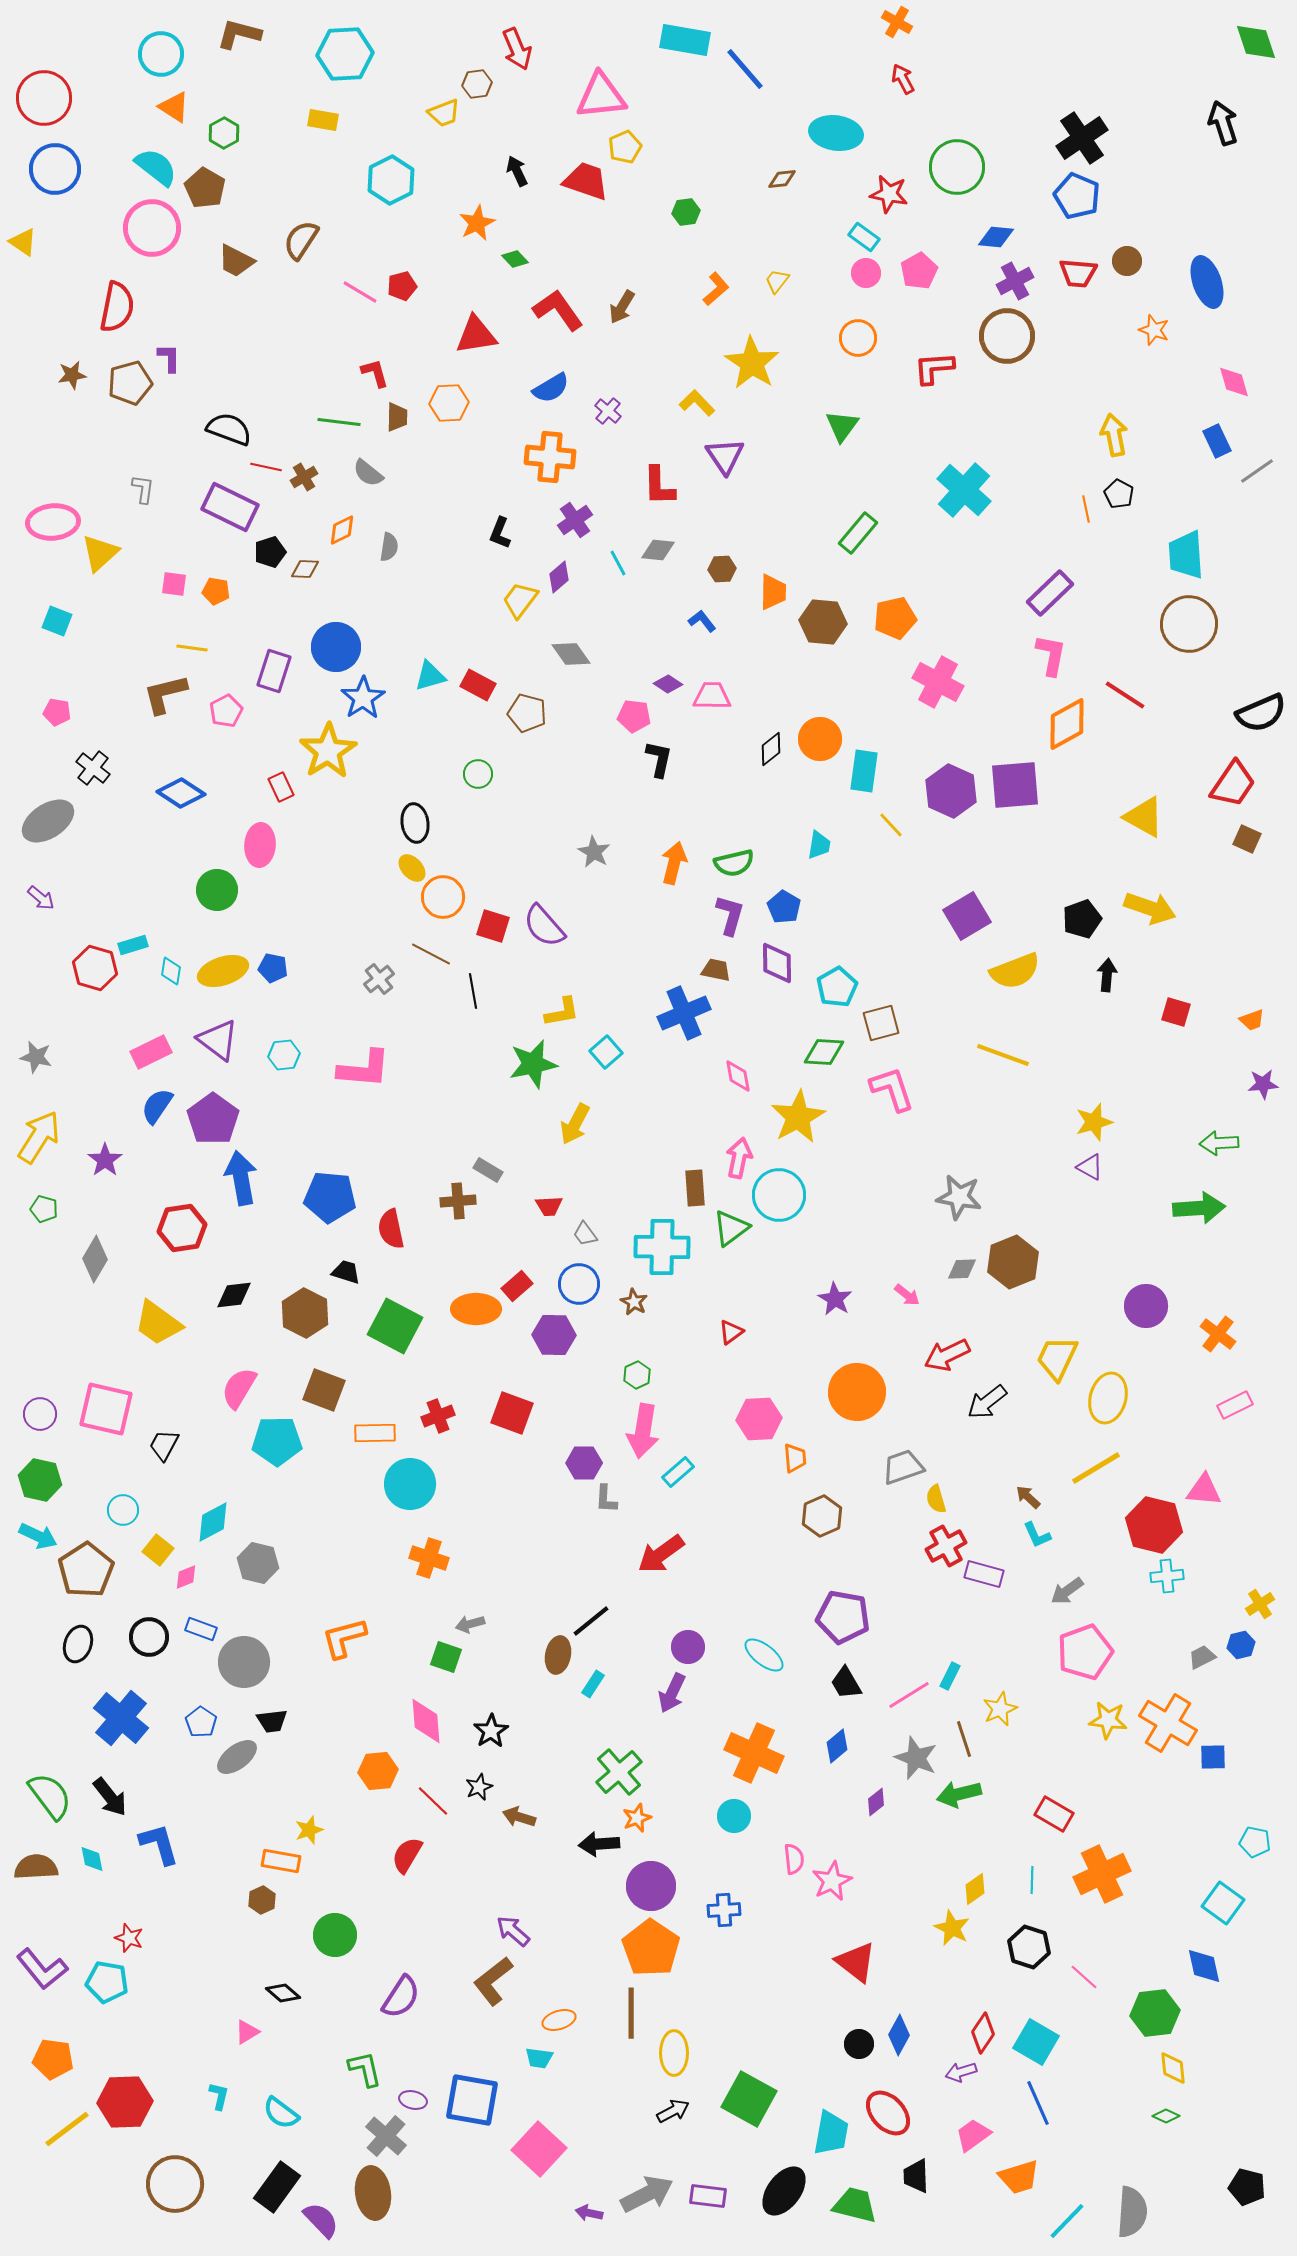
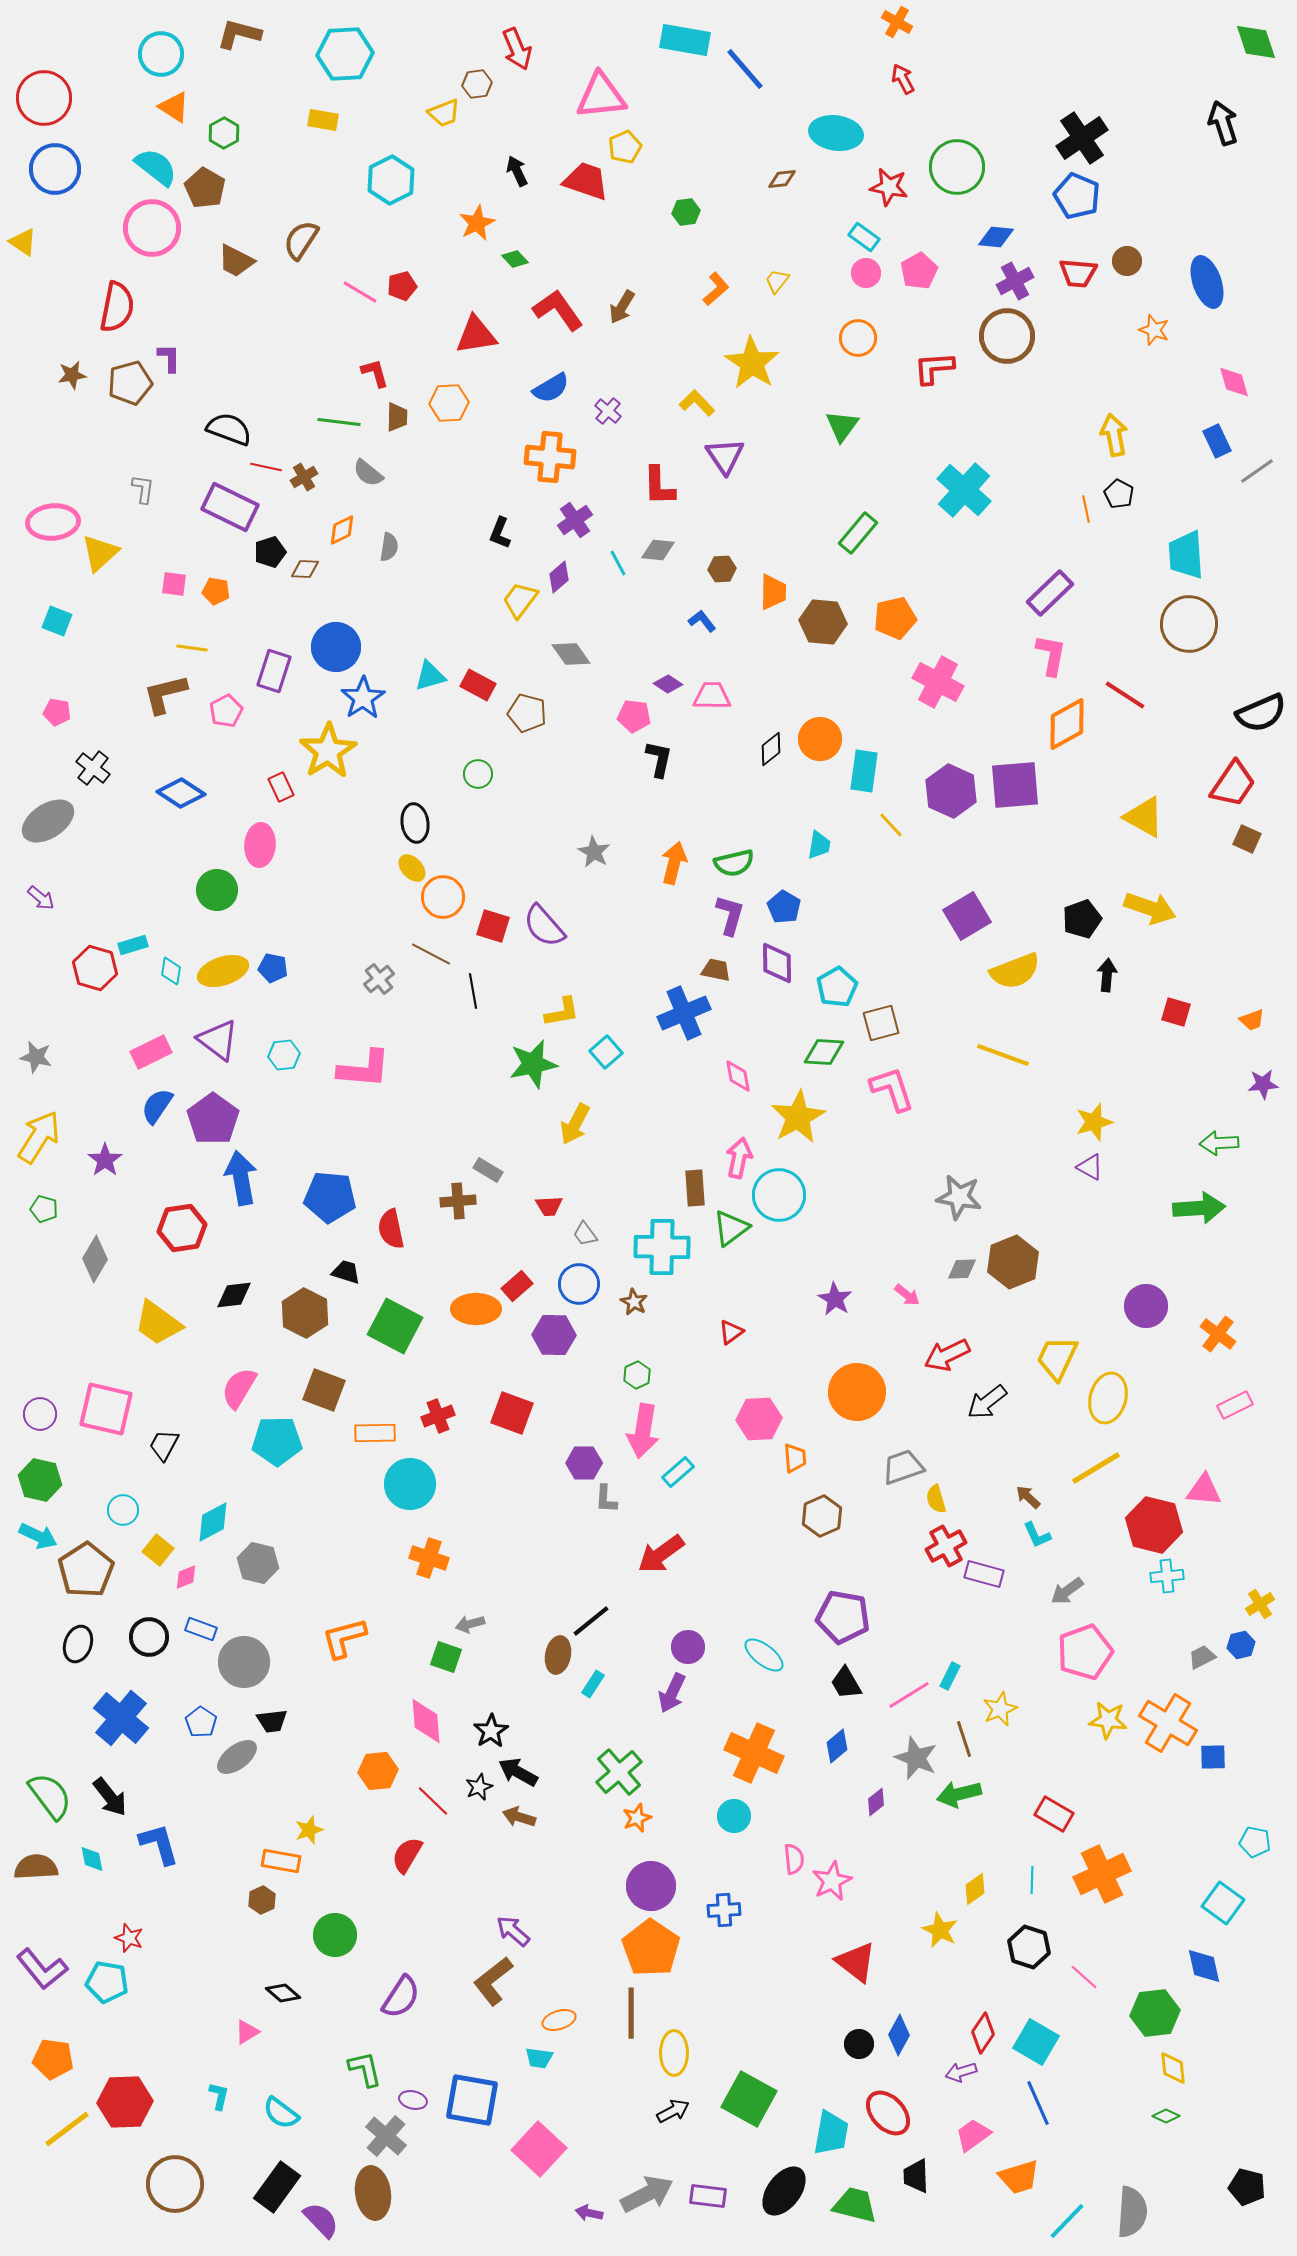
red star at (889, 194): moved 7 px up
black arrow at (599, 1844): moved 81 px left, 72 px up; rotated 33 degrees clockwise
yellow star at (952, 1928): moved 12 px left, 2 px down
